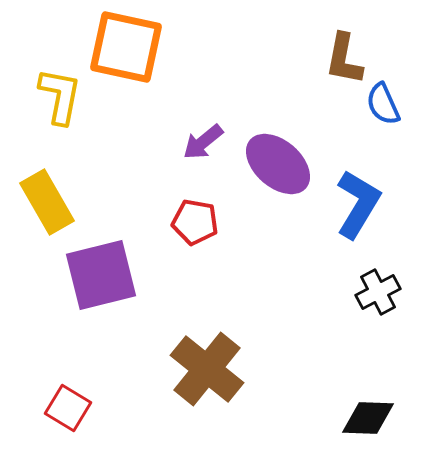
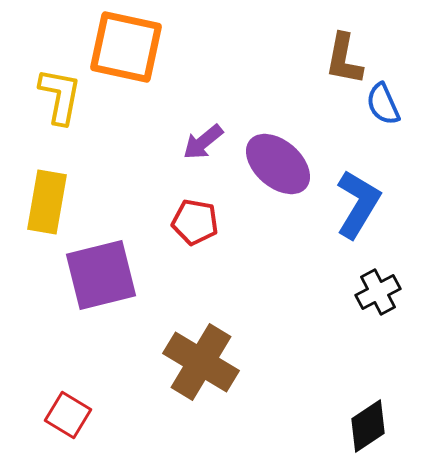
yellow rectangle: rotated 40 degrees clockwise
brown cross: moved 6 px left, 7 px up; rotated 8 degrees counterclockwise
red square: moved 7 px down
black diamond: moved 8 px down; rotated 36 degrees counterclockwise
